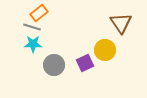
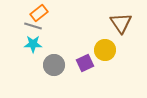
gray line: moved 1 px right, 1 px up
